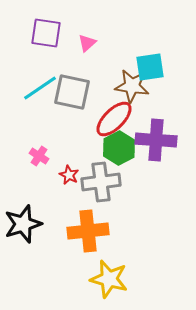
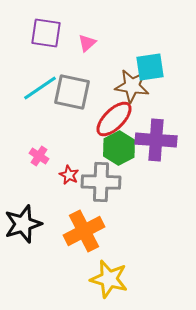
gray cross: rotated 9 degrees clockwise
orange cross: moved 4 px left; rotated 21 degrees counterclockwise
